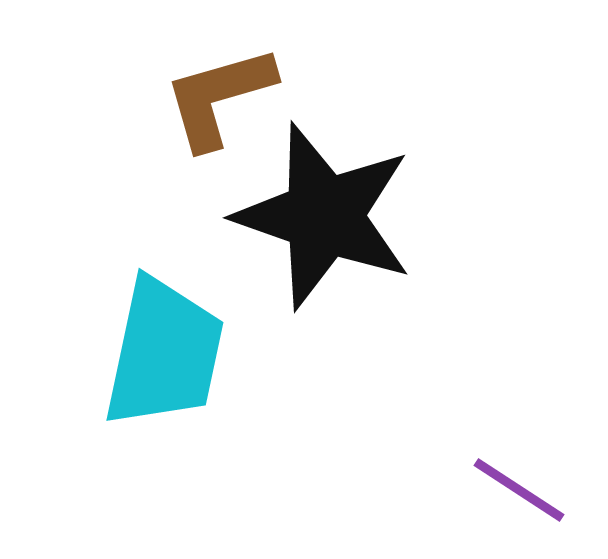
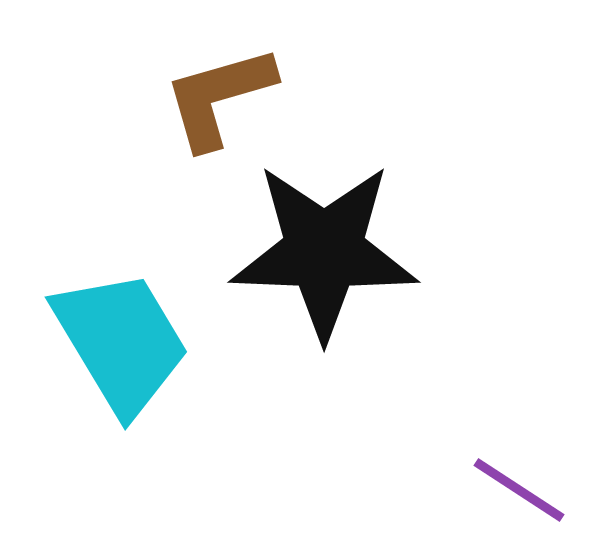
black star: moved 35 px down; rotated 17 degrees counterclockwise
cyan trapezoid: moved 43 px left, 11 px up; rotated 43 degrees counterclockwise
